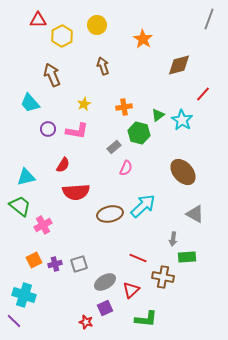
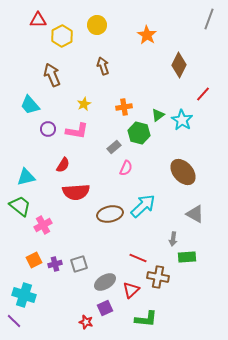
orange star at (143, 39): moved 4 px right, 4 px up
brown diamond at (179, 65): rotated 50 degrees counterclockwise
cyan trapezoid at (30, 103): moved 2 px down
brown cross at (163, 277): moved 5 px left
